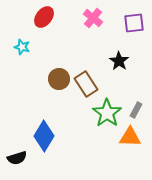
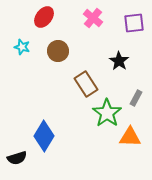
brown circle: moved 1 px left, 28 px up
gray rectangle: moved 12 px up
